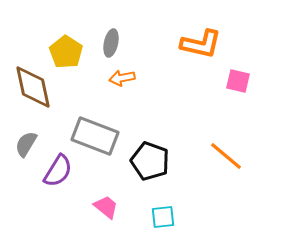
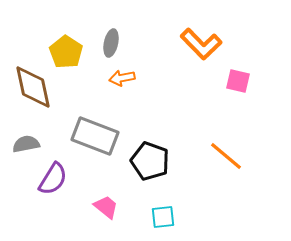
orange L-shape: rotated 33 degrees clockwise
gray semicircle: rotated 48 degrees clockwise
purple semicircle: moved 5 px left, 8 px down
